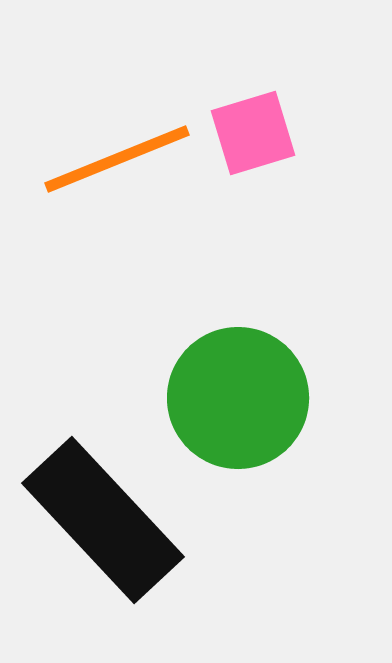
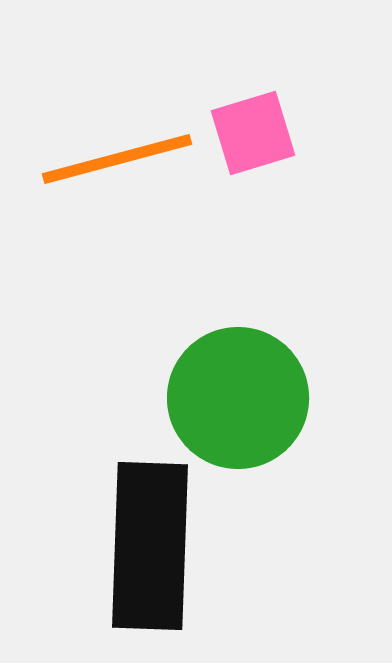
orange line: rotated 7 degrees clockwise
black rectangle: moved 47 px right, 26 px down; rotated 45 degrees clockwise
